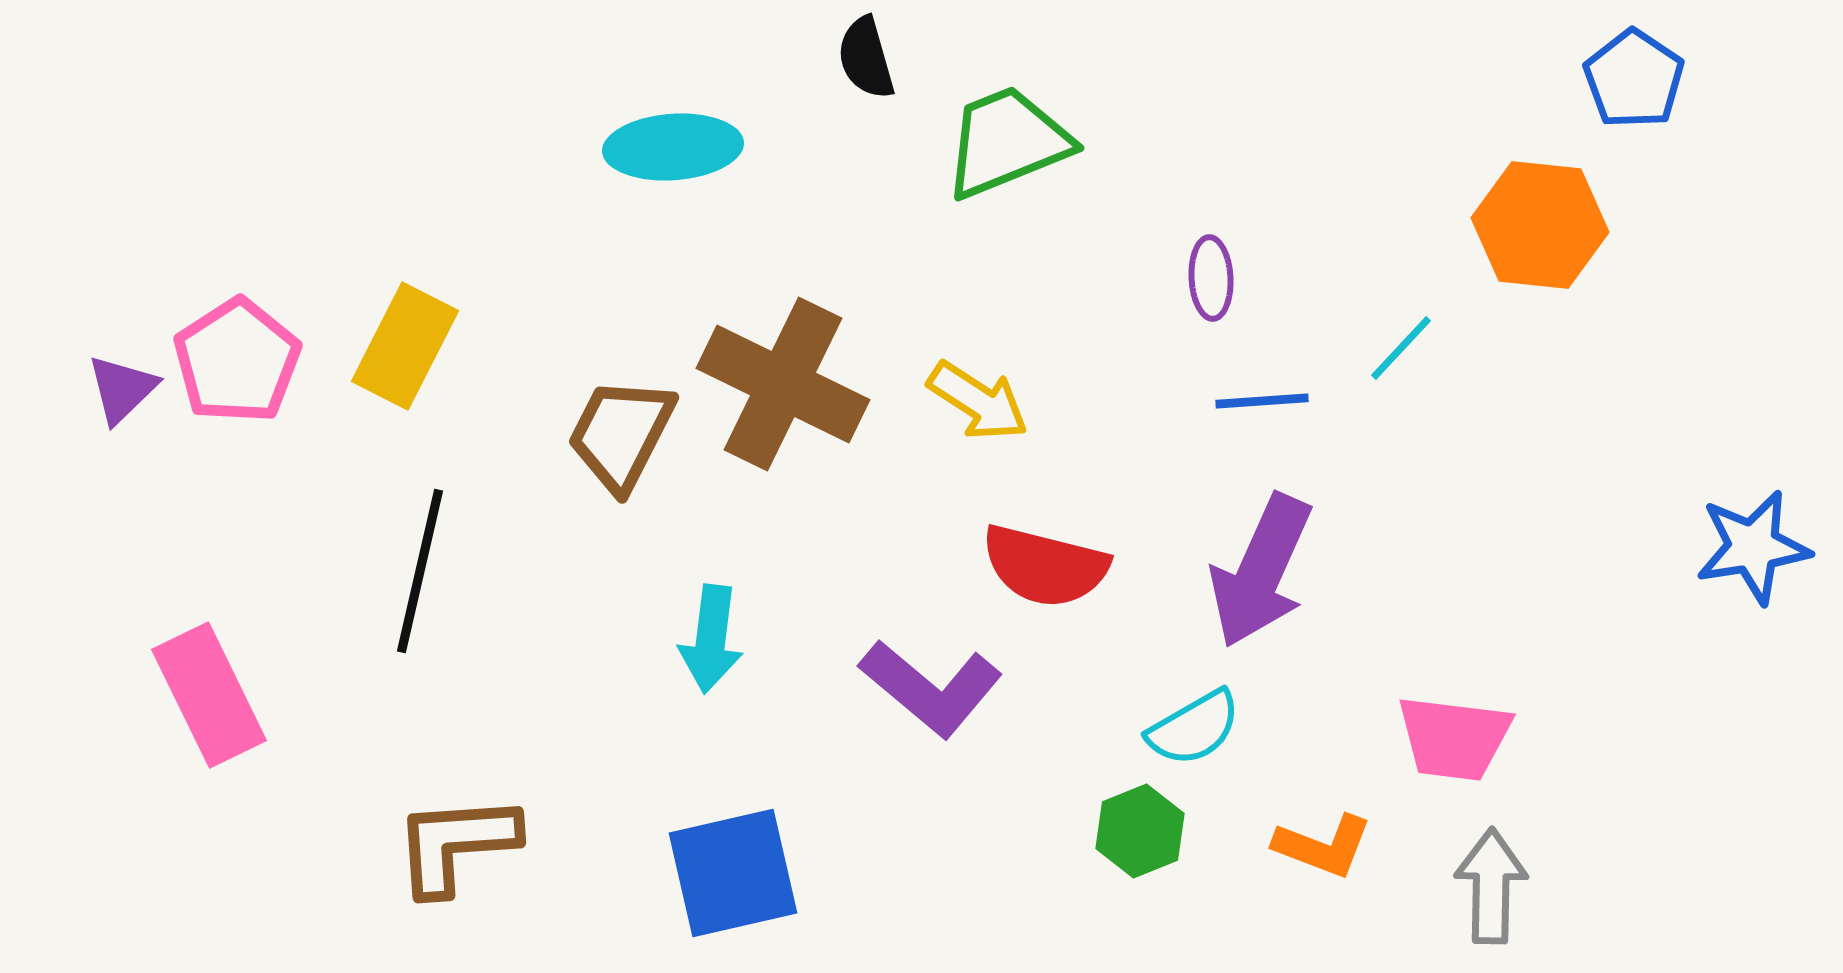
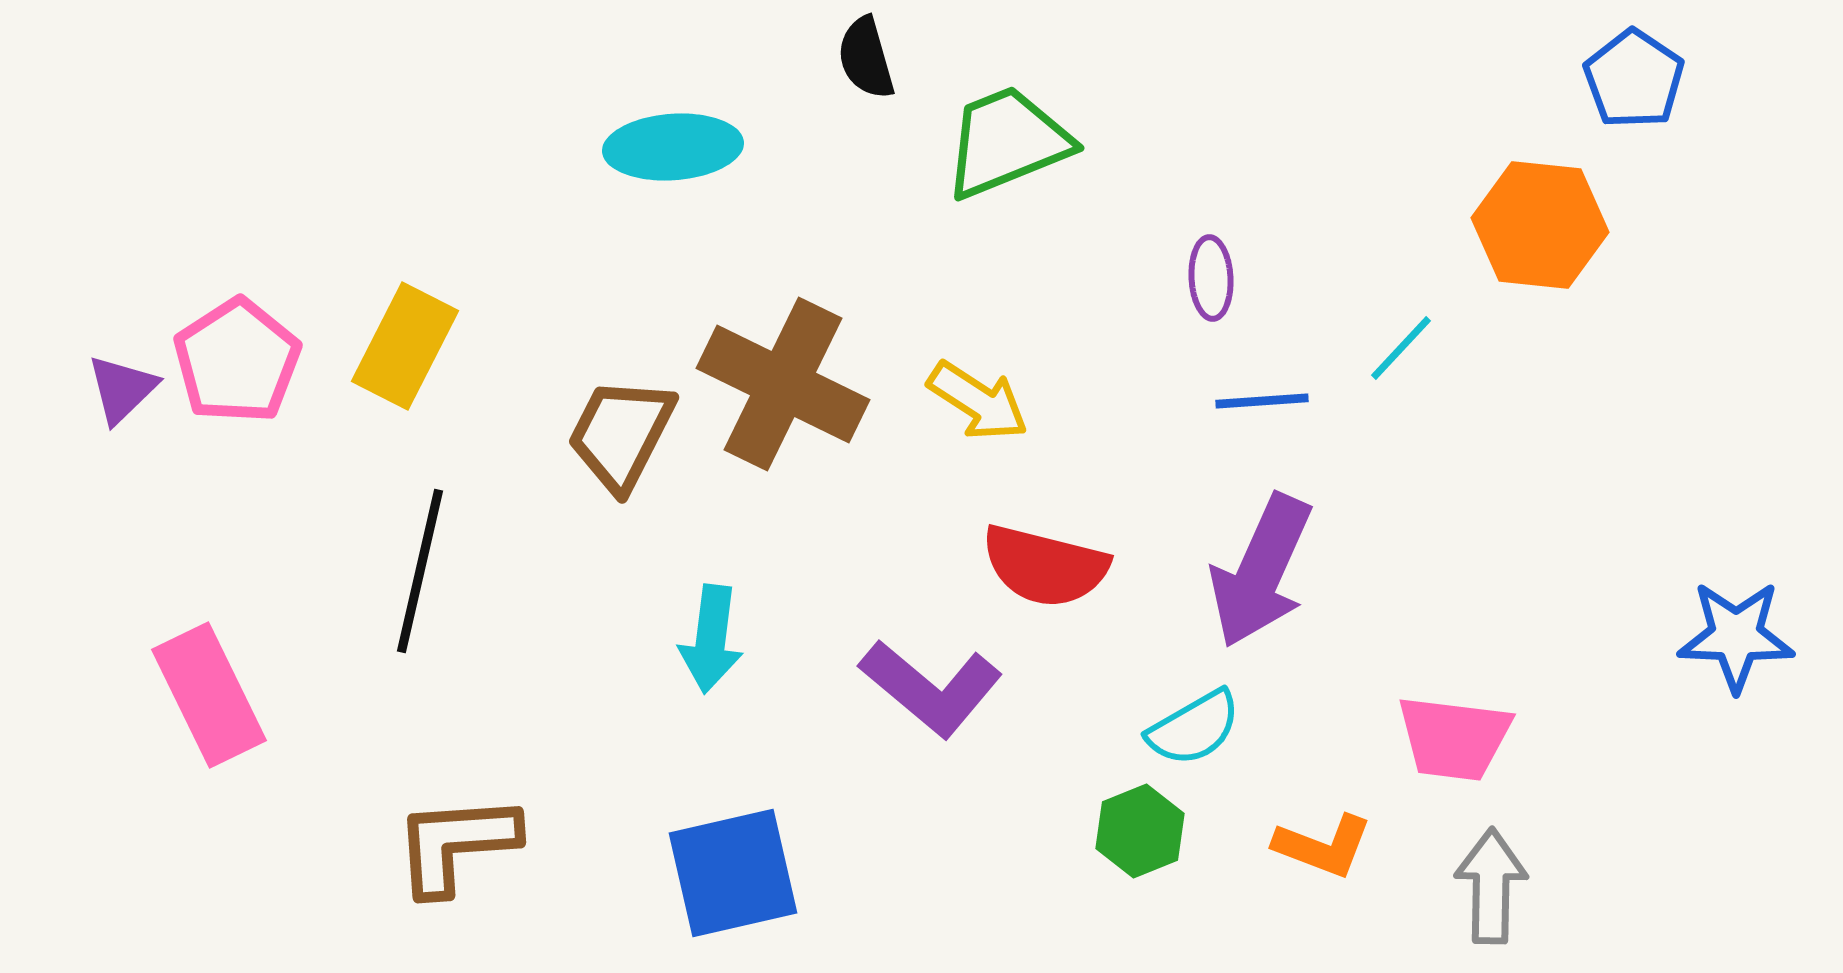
blue star: moved 17 px left, 89 px down; rotated 11 degrees clockwise
